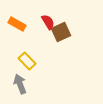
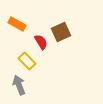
red semicircle: moved 7 px left, 20 px down
gray arrow: moved 1 px left, 1 px down
